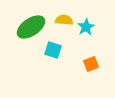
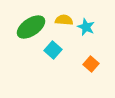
cyan star: rotated 18 degrees counterclockwise
cyan square: rotated 24 degrees clockwise
orange square: rotated 28 degrees counterclockwise
